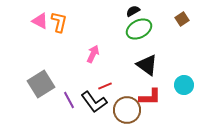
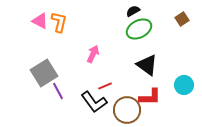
gray square: moved 3 px right, 11 px up
purple line: moved 11 px left, 9 px up
